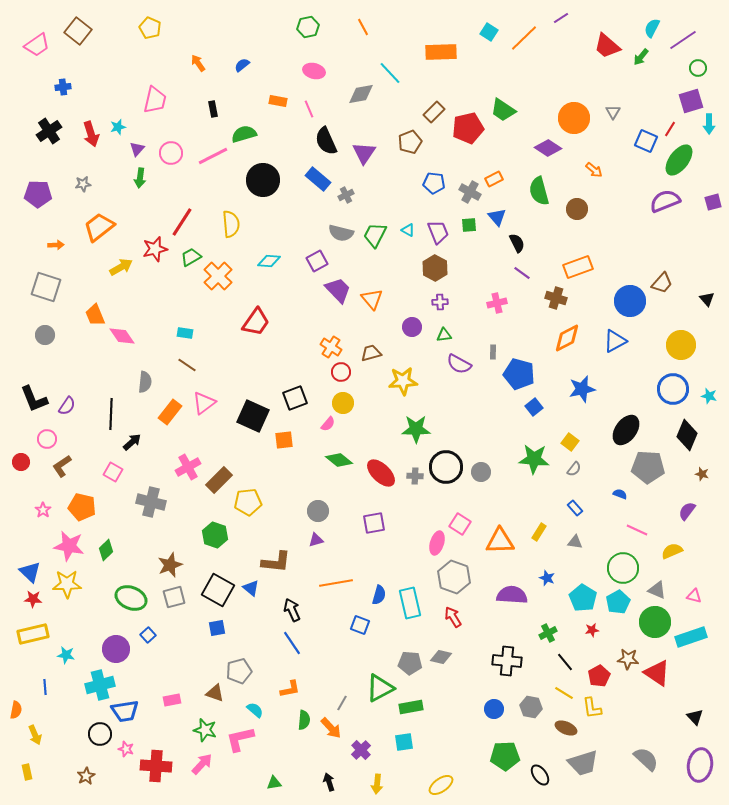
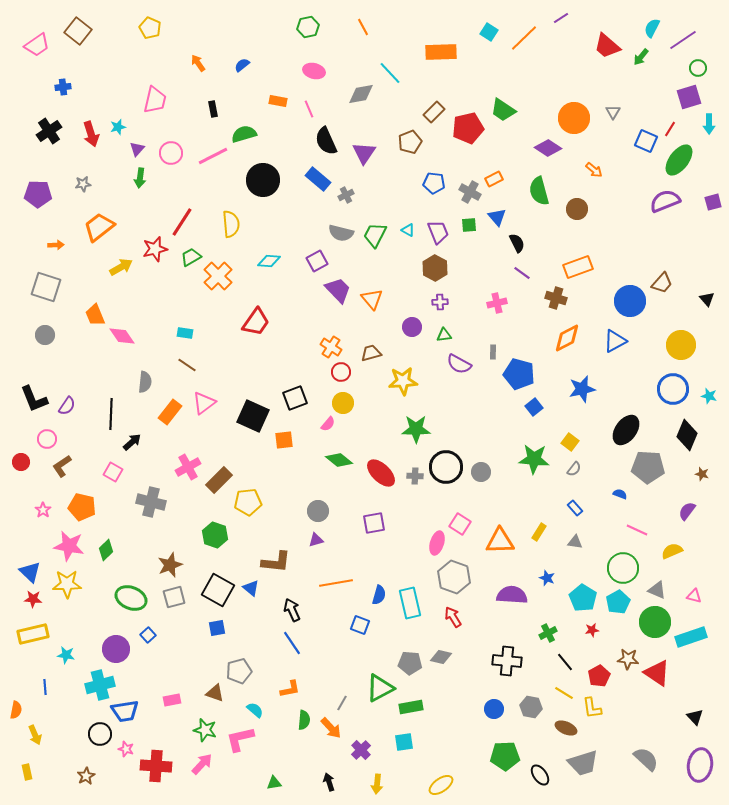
purple square at (691, 101): moved 2 px left, 4 px up
